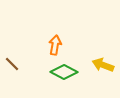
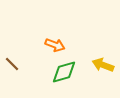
orange arrow: rotated 102 degrees clockwise
green diamond: rotated 44 degrees counterclockwise
